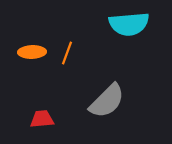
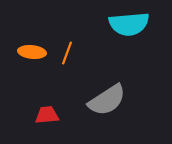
orange ellipse: rotated 8 degrees clockwise
gray semicircle: moved 1 px up; rotated 12 degrees clockwise
red trapezoid: moved 5 px right, 4 px up
